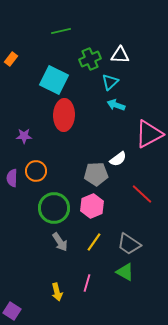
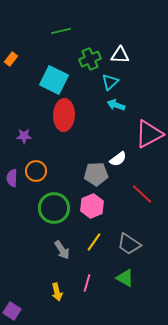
gray arrow: moved 2 px right, 8 px down
green triangle: moved 6 px down
